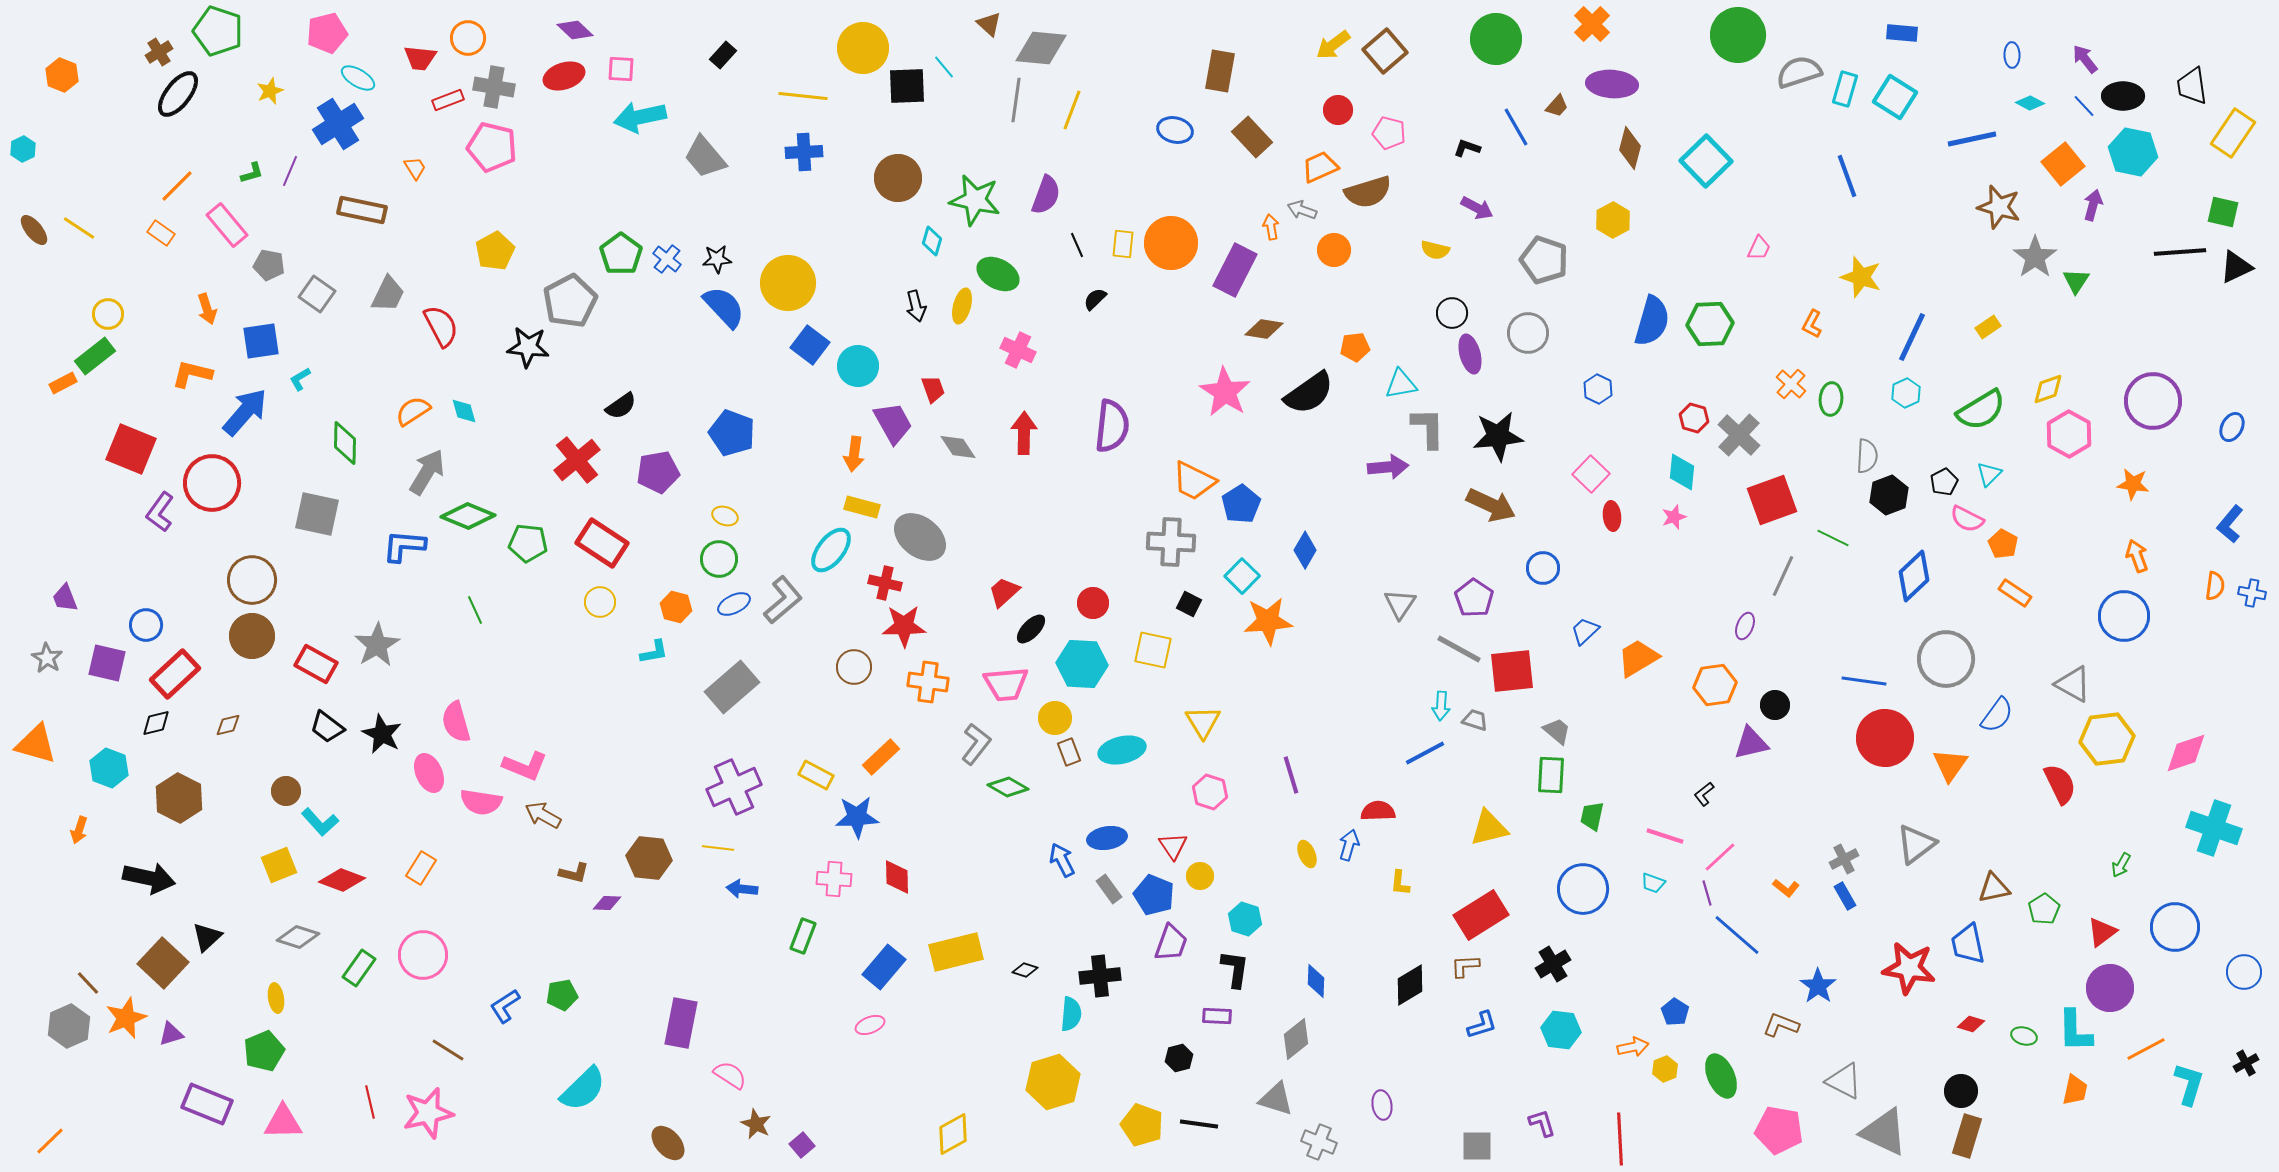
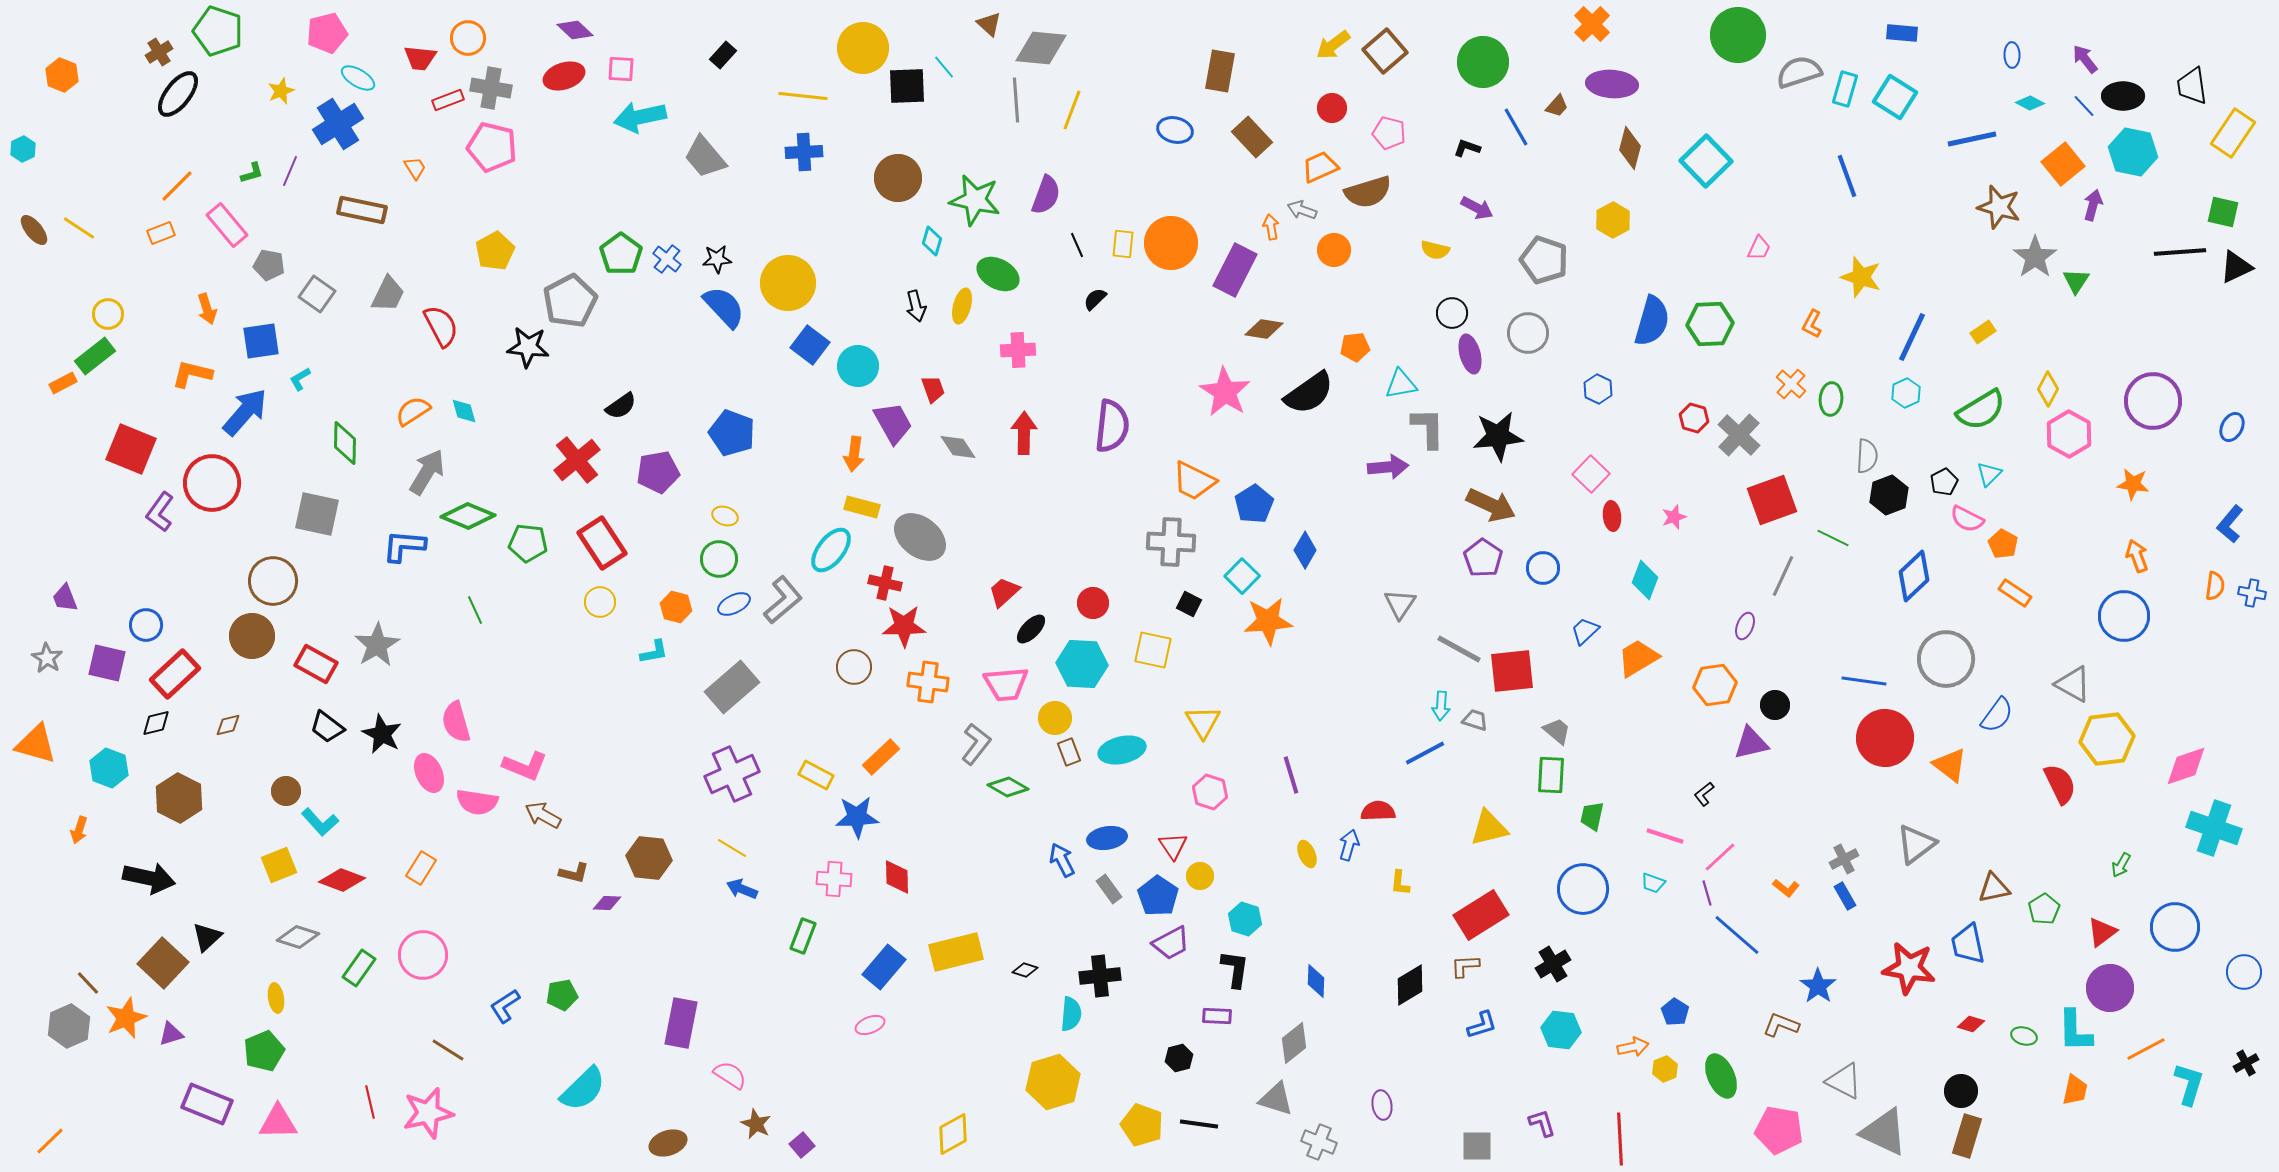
green circle at (1496, 39): moved 13 px left, 23 px down
gray cross at (494, 87): moved 3 px left, 1 px down
yellow star at (270, 91): moved 11 px right
gray line at (1016, 100): rotated 12 degrees counterclockwise
red circle at (1338, 110): moved 6 px left, 2 px up
orange rectangle at (161, 233): rotated 56 degrees counterclockwise
yellow rectangle at (1988, 327): moved 5 px left, 5 px down
pink cross at (1018, 350): rotated 28 degrees counterclockwise
yellow diamond at (2048, 389): rotated 44 degrees counterclockwise
cyan diamond at (1682, 472): moved 37 px left, 108 px down; rotated 15 degrees clockwise
blue pentagon at (1241, 504): moved 13 px right
red rectangle at (602, 543): rotated 24 degrees clockwise
brown circle at (252, 580): moved 21 px right, 1 px down
purple pentagon at (1474, 598): moved 9 px right, 40 px up
pink diamond at (2186, 753): moved 13 px down
orange triangle at (1950, 765): rotated 27 degrees counterclockwise
purple cross at (734, 787): moved 2 px left, 13 px up
pink semicircle at (481, 802): moved 4 px left
yellow line at (718, 848): moved 14 px right; rotated 24 degrees clockwise
blue arrow at (742, 889): rotated 16 degrees clockwise
blue pentagon at (1154, 895): moved 4 px right, 1 px down; rotated 12 degrees clockwise
purple trapezoid at (1171, 943): rotated 42 degrees clockwise
gray diamond at (1296, 1039): moved 2 px left, 4 px down
pink triangle at (283, 1122): moved 5 px left
brown ellipse at (668, 1143): rotated 66 degrees counterclockwise
